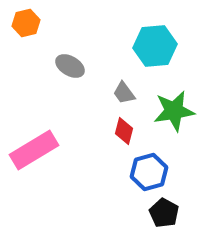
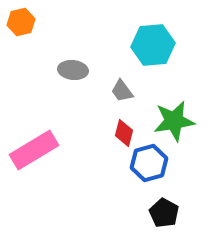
orange hexagon: moved 5 px left, 1 px up
cyan hexagon: moved 2 px left, 1 px up
gray ellipse: moved 3 px right, 4 px down; rotated 24 degrees counterclockwise
gray trapezoid: moved 2 px left, 2 px up
green star: moved 10 px down
red diamond: moved 2 px down
blue hexagon: moved 9 px up
